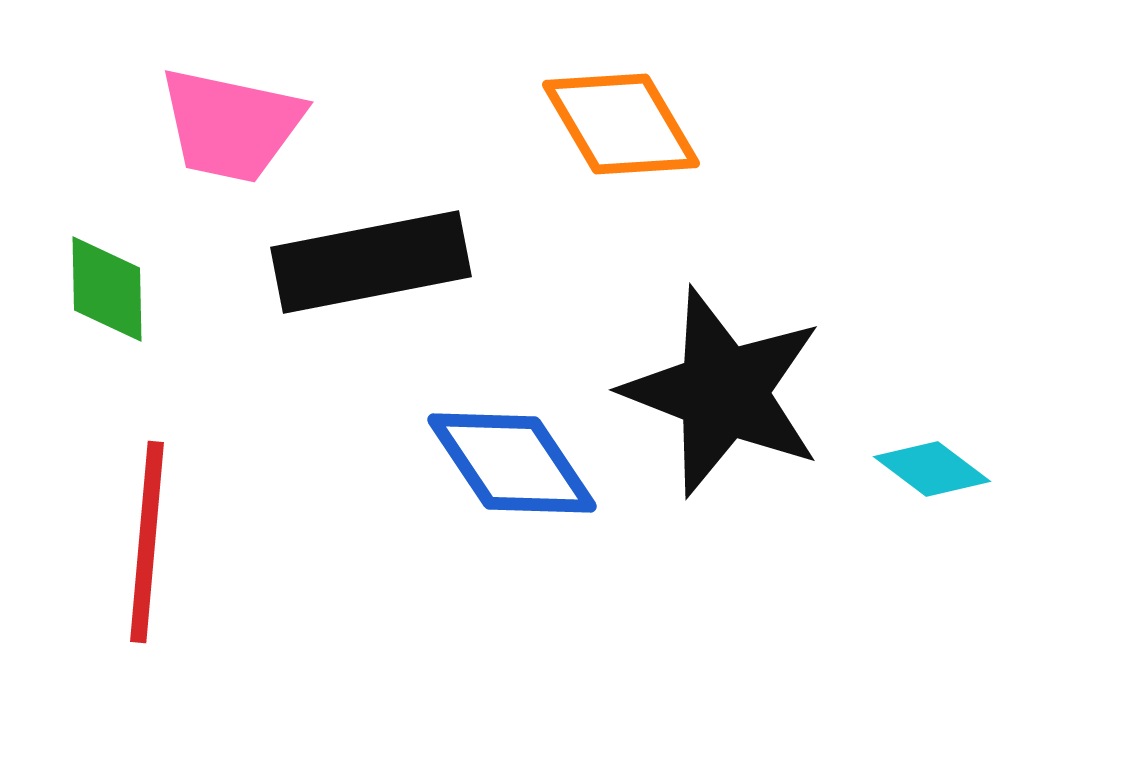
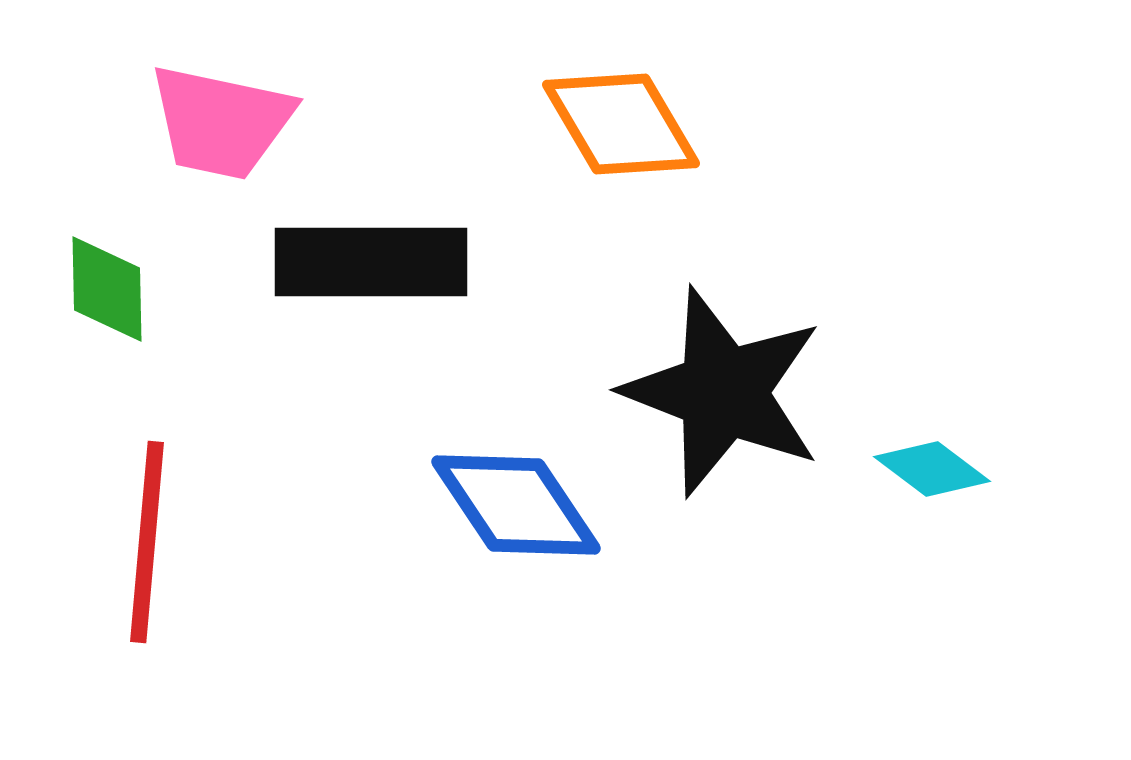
pink trapezoid: moved 10 px left, 3 px up
black rectangle: rotated 11 degrees clockwise
blue diamond: moved 4 px right, 42 px down
